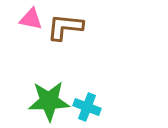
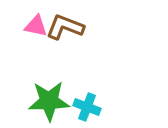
pink triangle: moved 5 px right, 7 px down
brown L-shape: rotated 15 degrees clockwise
